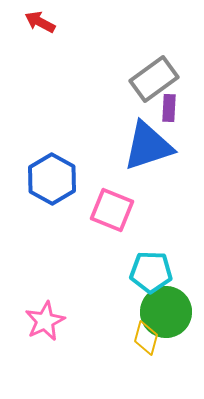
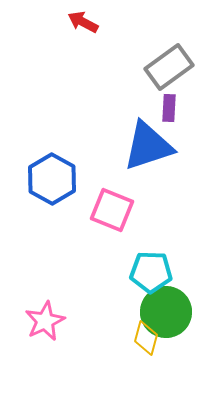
red arrow: moved 43 px right
gray rectangle: moved 15 px right, 12 px up
